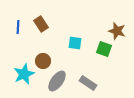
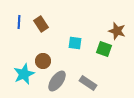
blue line: moved 1 px right, 5 px up
